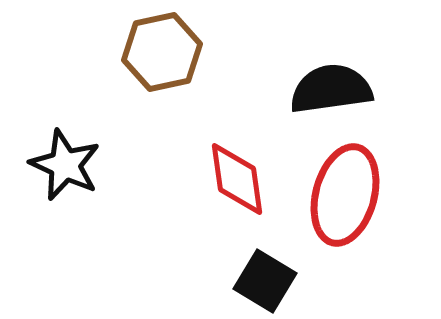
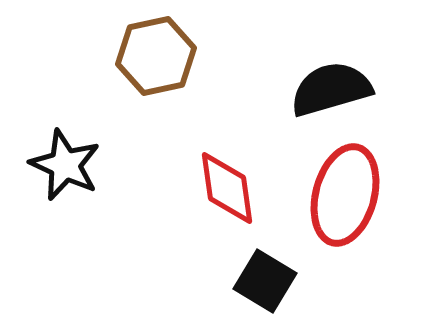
brown hexagon: moved 6 px left, 4 px down
black semicircle: rotated 8 degrees counterclockwise
red diamond: moved 10 px left, 9 px down
